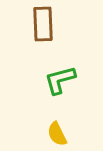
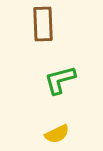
yellow semicircle: rotated 90 degrees counterclockwise
